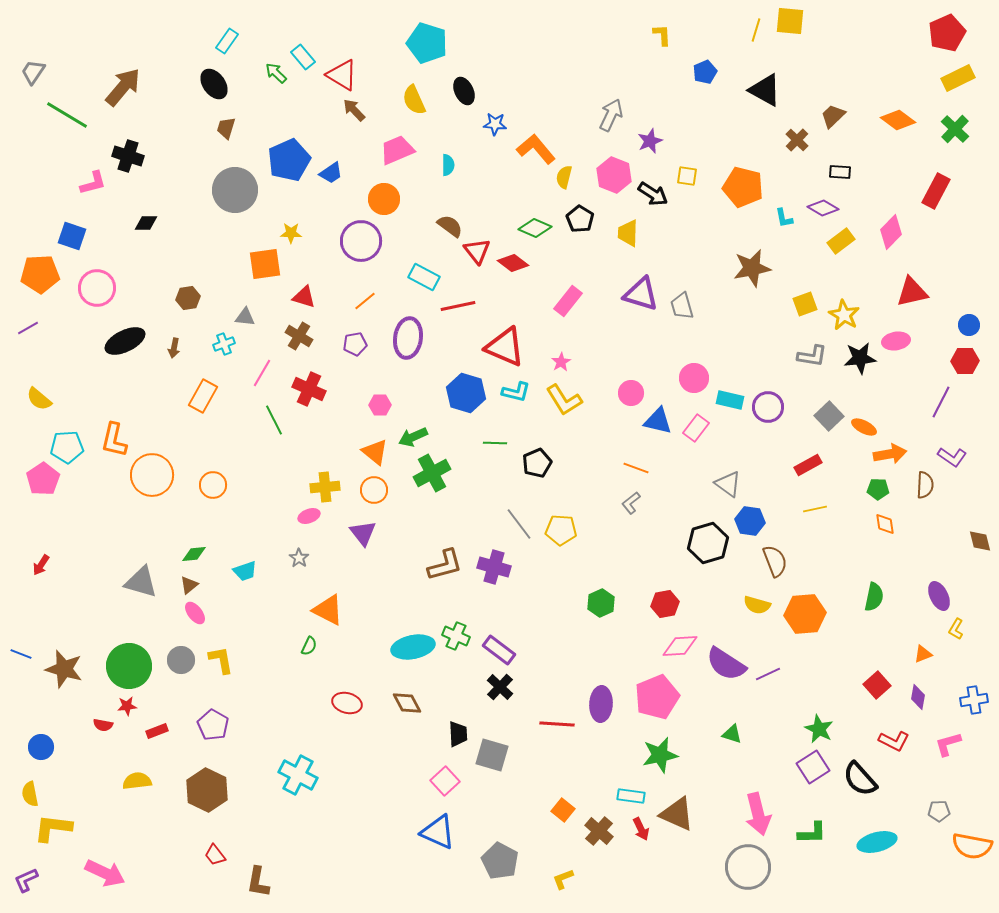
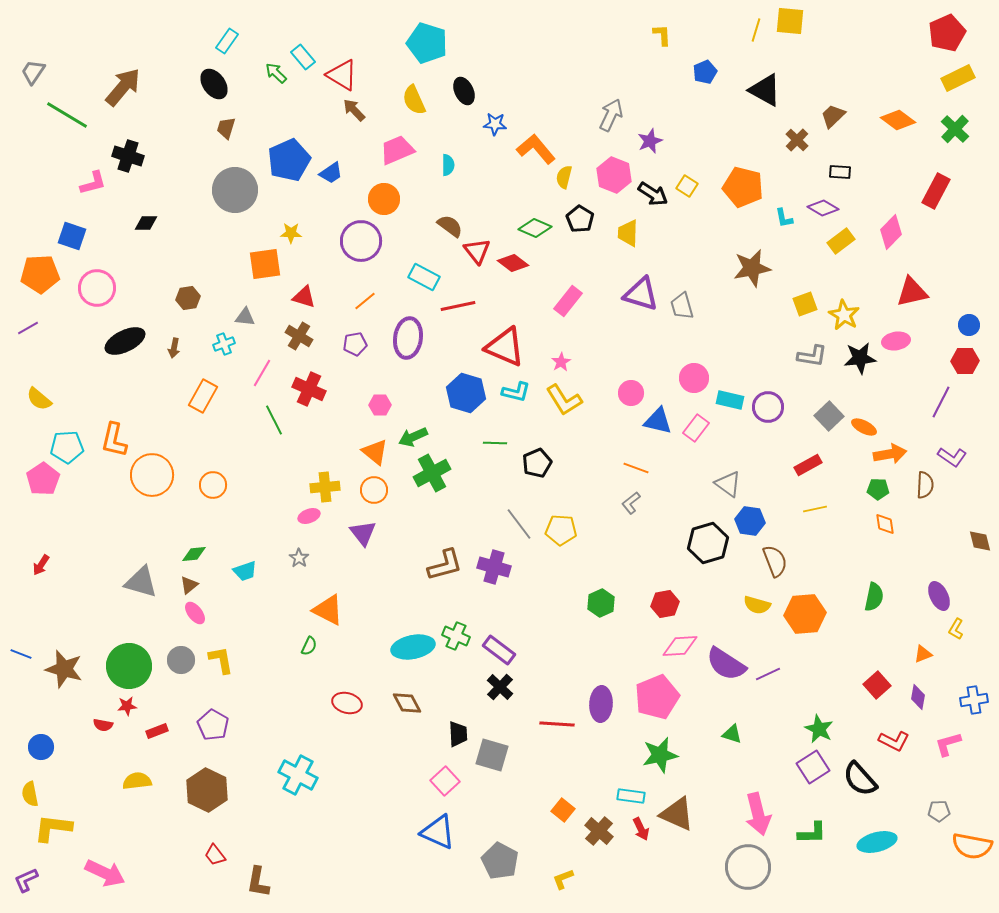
yellow square at (687, 176): moved 10 px down; rotated 25 degrees clockwise
